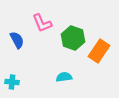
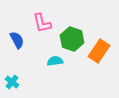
pink L-shape: rotated 10 degrees clockwise
green hexagon: moved 1 px left, 1 px down
cyan semicircle: moved 9 px left, 16 px up
cyan cross: rotated 32 degrees clockwise
